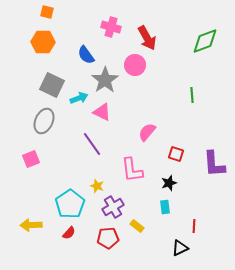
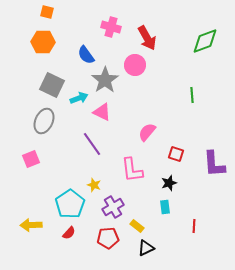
yellow star: moved 3 px left, 1 px up
black triangle: moved 34 px left
